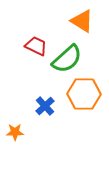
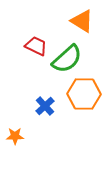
orange star: moved 4 px down
